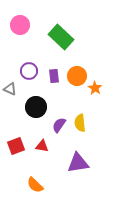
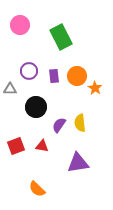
green rectangle: rotated 20 degrees clockwise
gray triangle: rotated 24 degrees counterclockwise
orange semicircle: moved 2 px right, 4 px down
